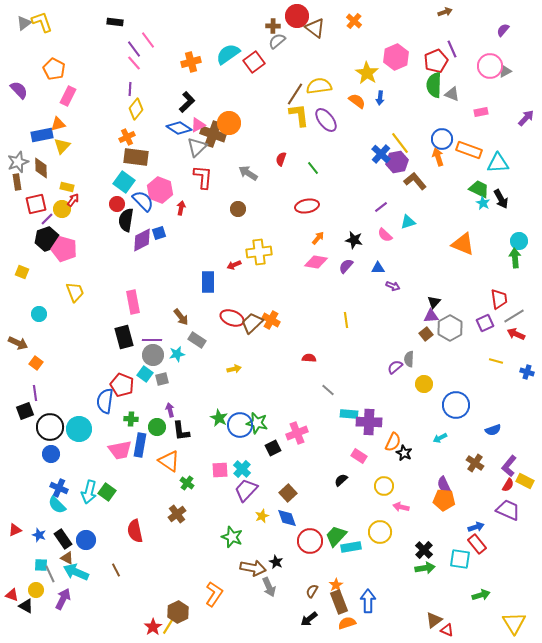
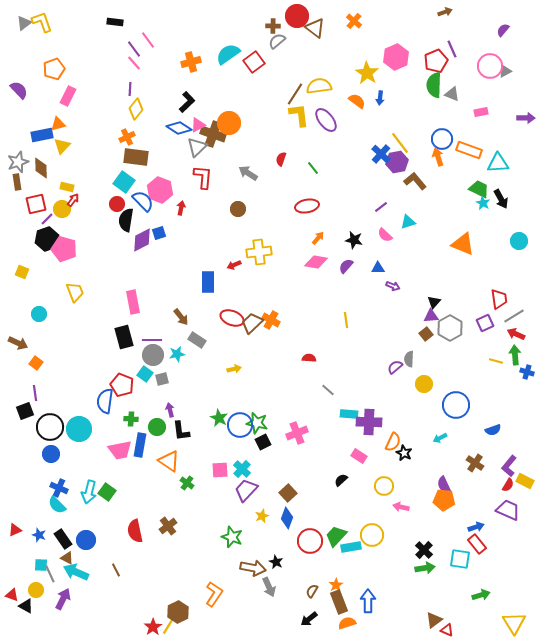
orange pentagon at (54, 69): rotated 25 degrees clockwise
purple arrow at (526, 118): rotated 48 degrees clockwise
green arrow at (515, 258): moved 97 px down
black square at (273, 448): moved 10 px left, 6 px up
brown cross at (177, 514): moved 9 px left, 12 px down
blue diamond at (287, 518): rotated 40 degrees clockwise
yellow circle at (380, 532): moved 8 px left, 3 px down
